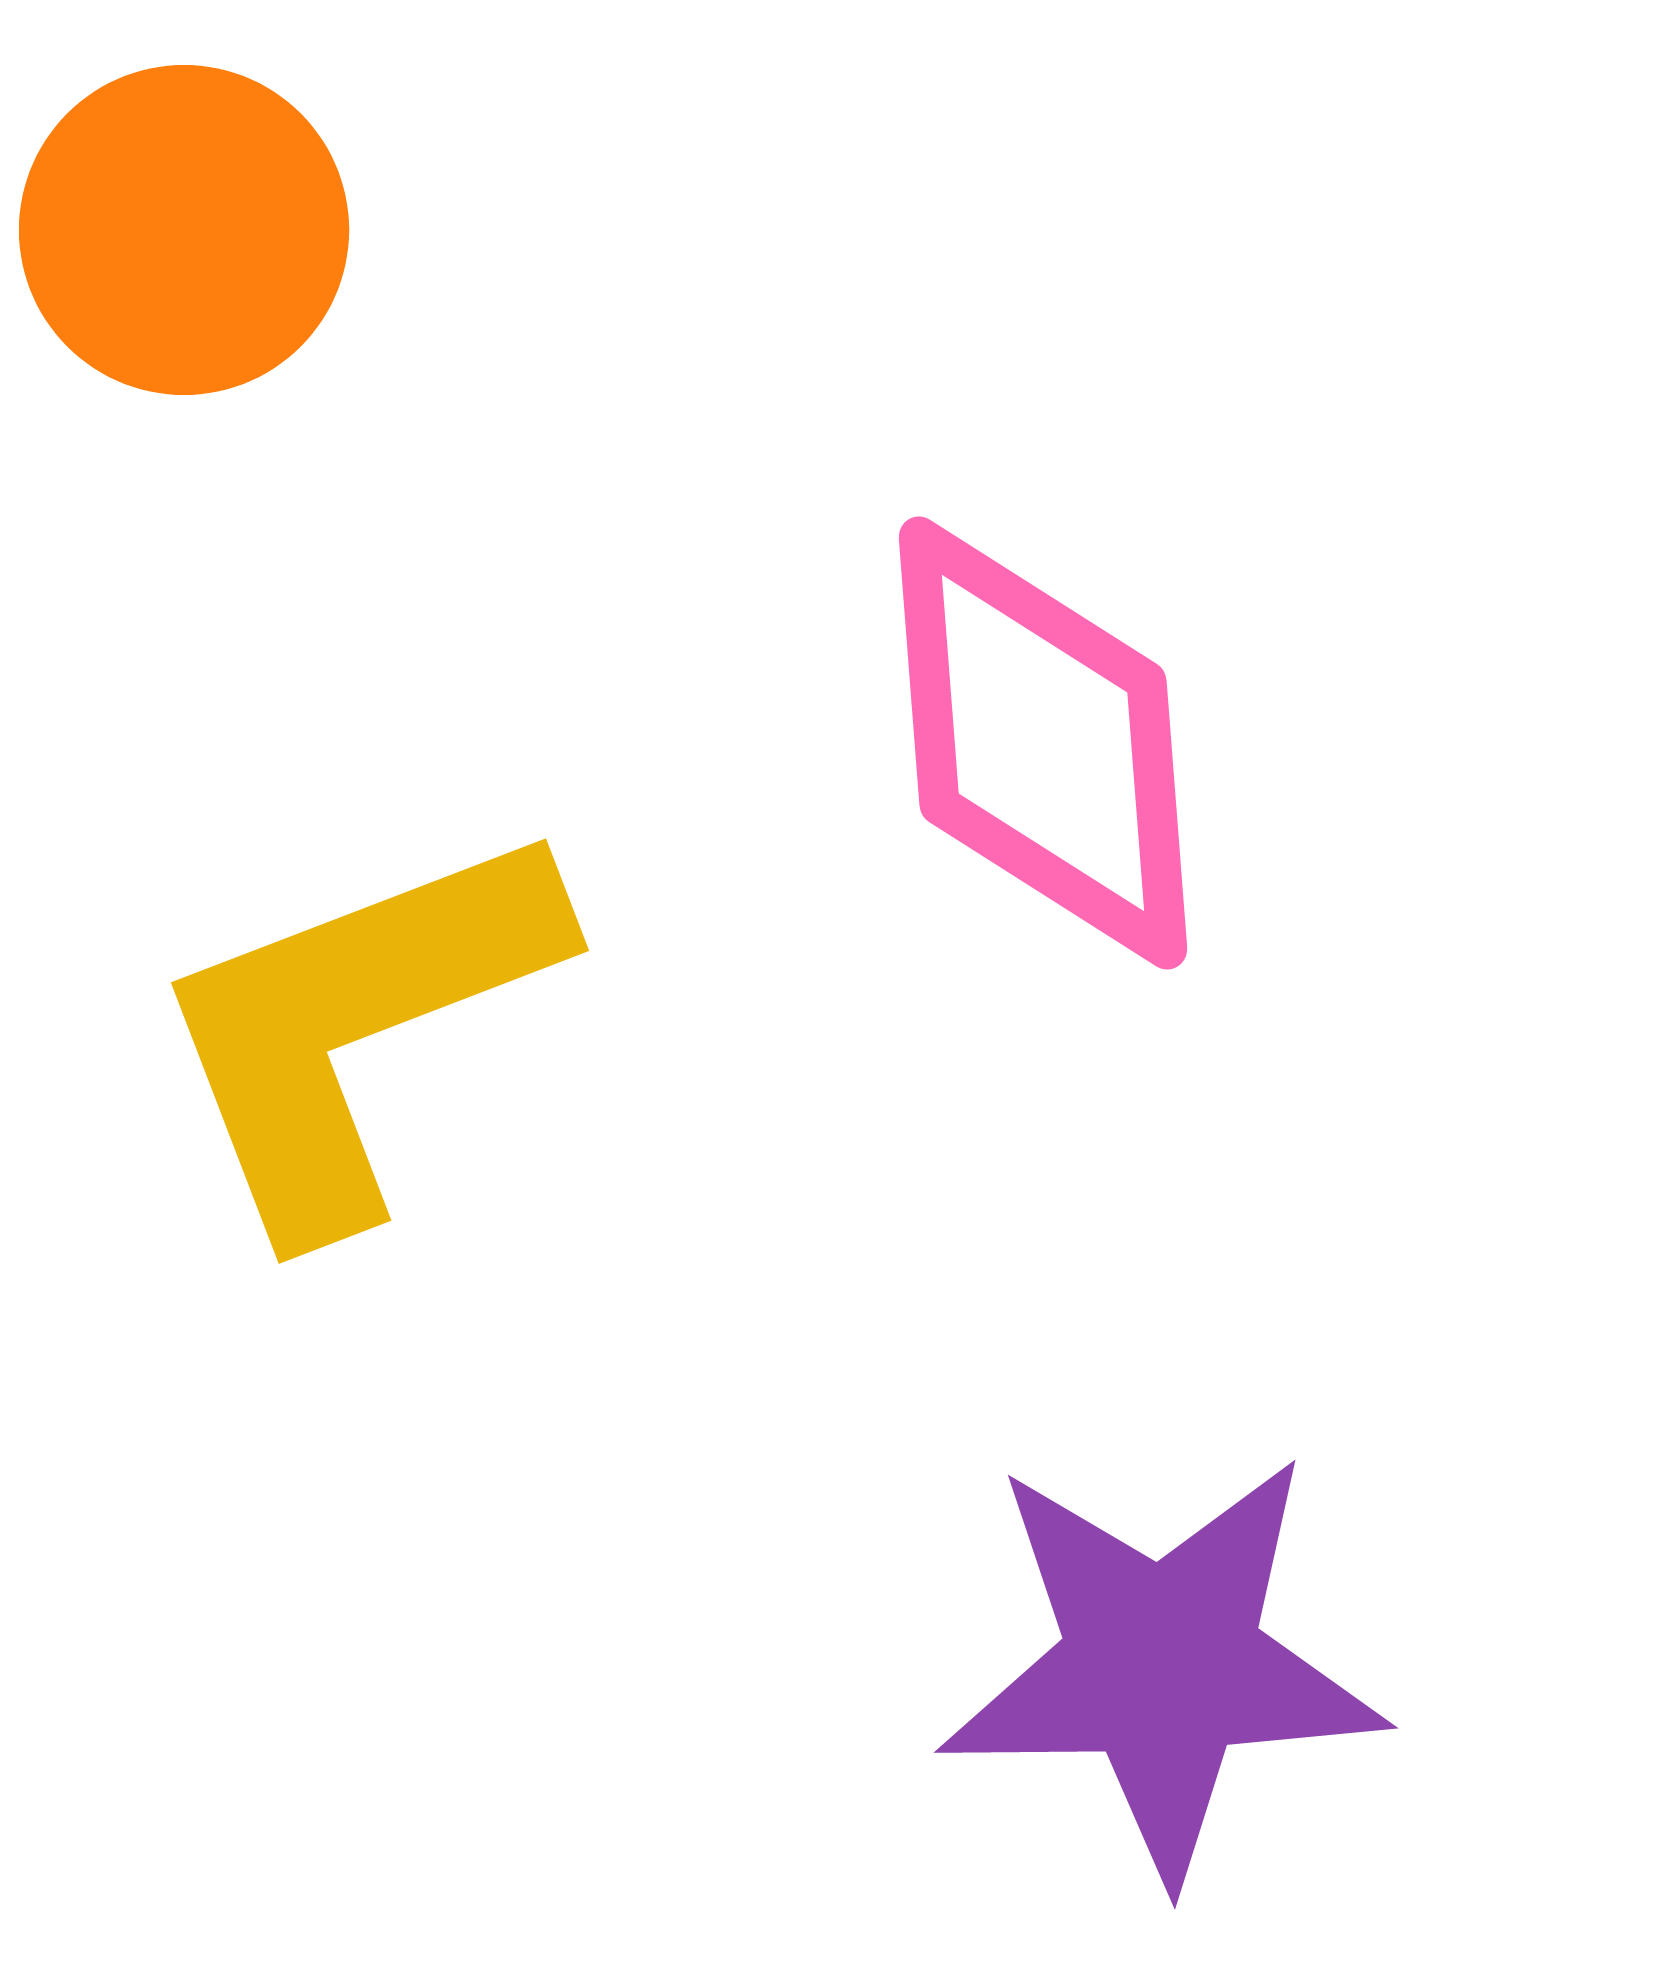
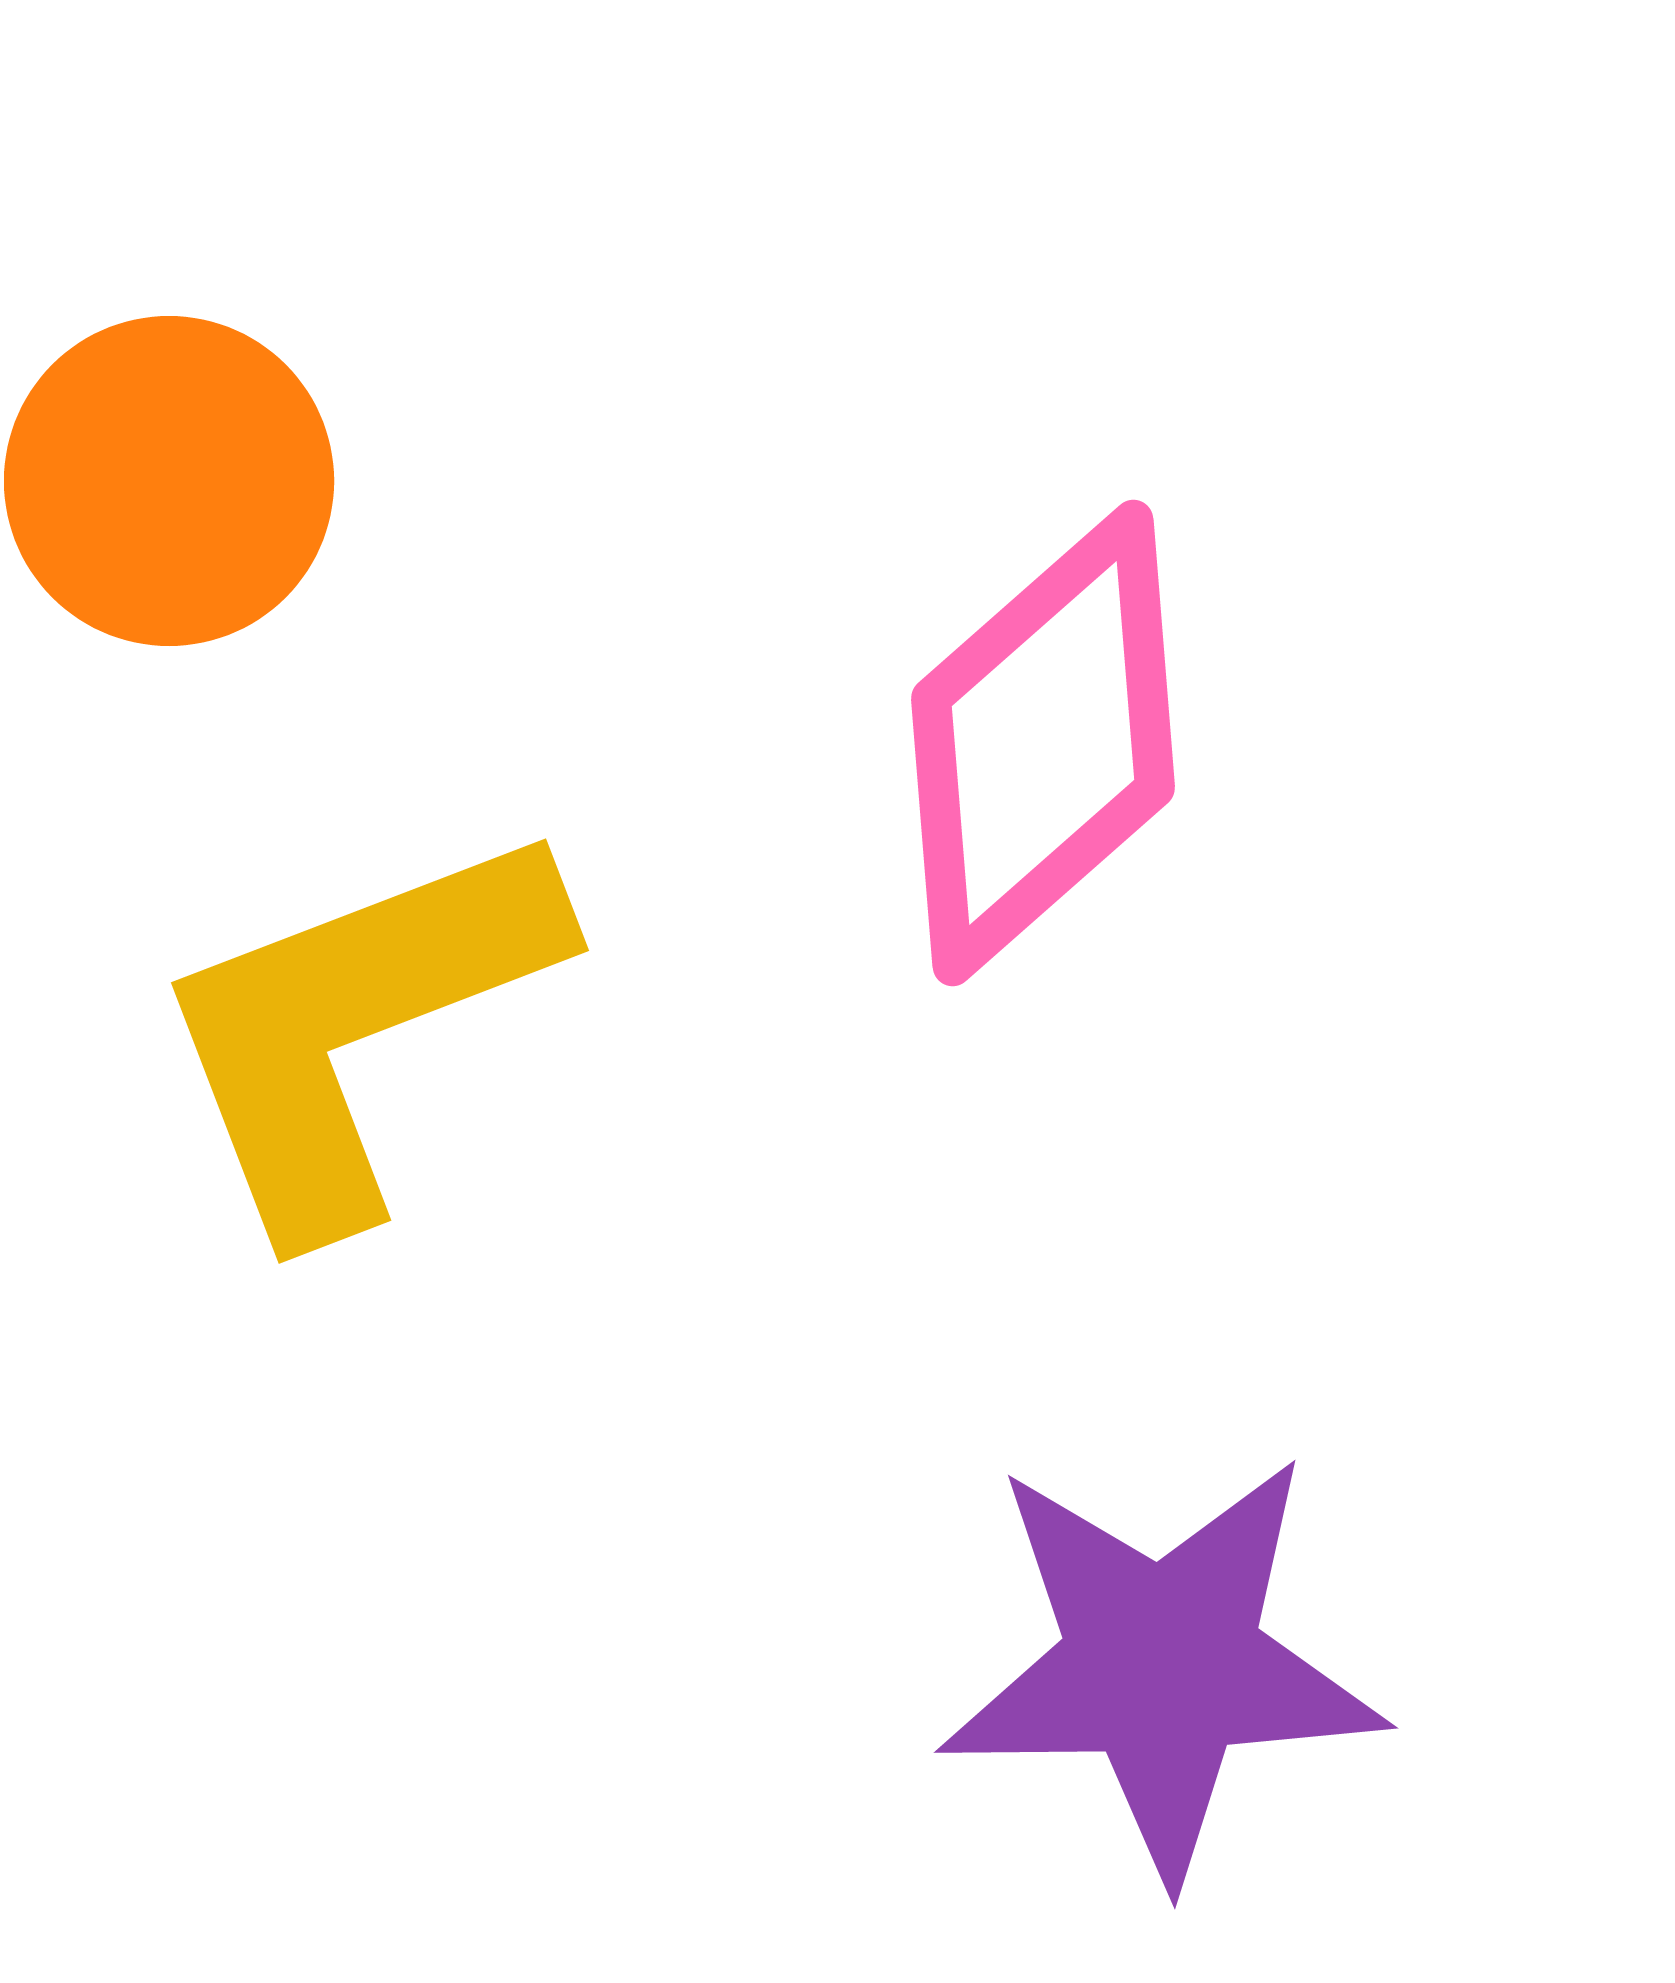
orange circle: moved 15 px left, 251 px down
pink diamond: rotated 53 degrees clockwise
